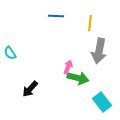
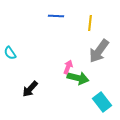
gray arrow: rotated 25 degrees clockwise
